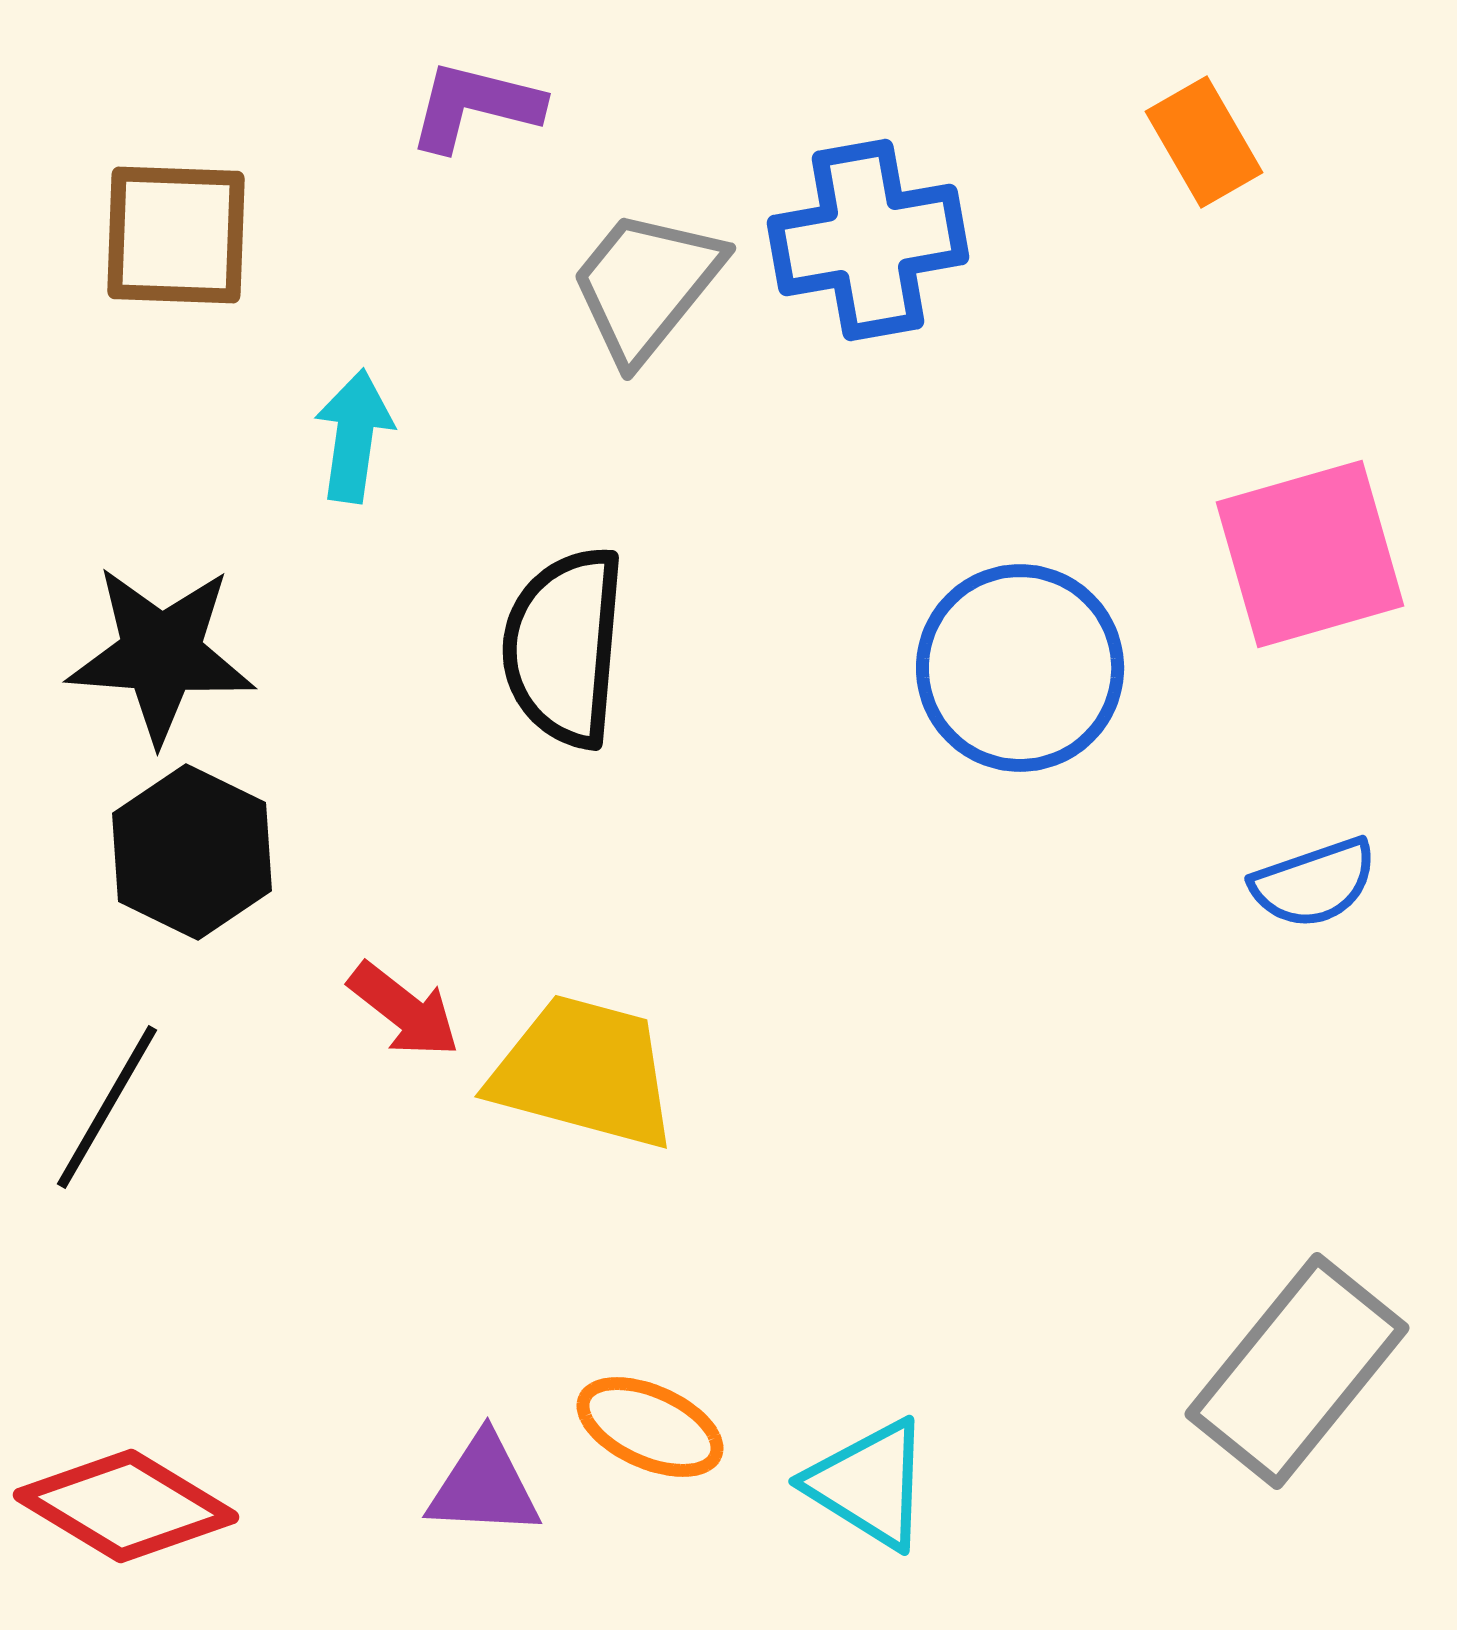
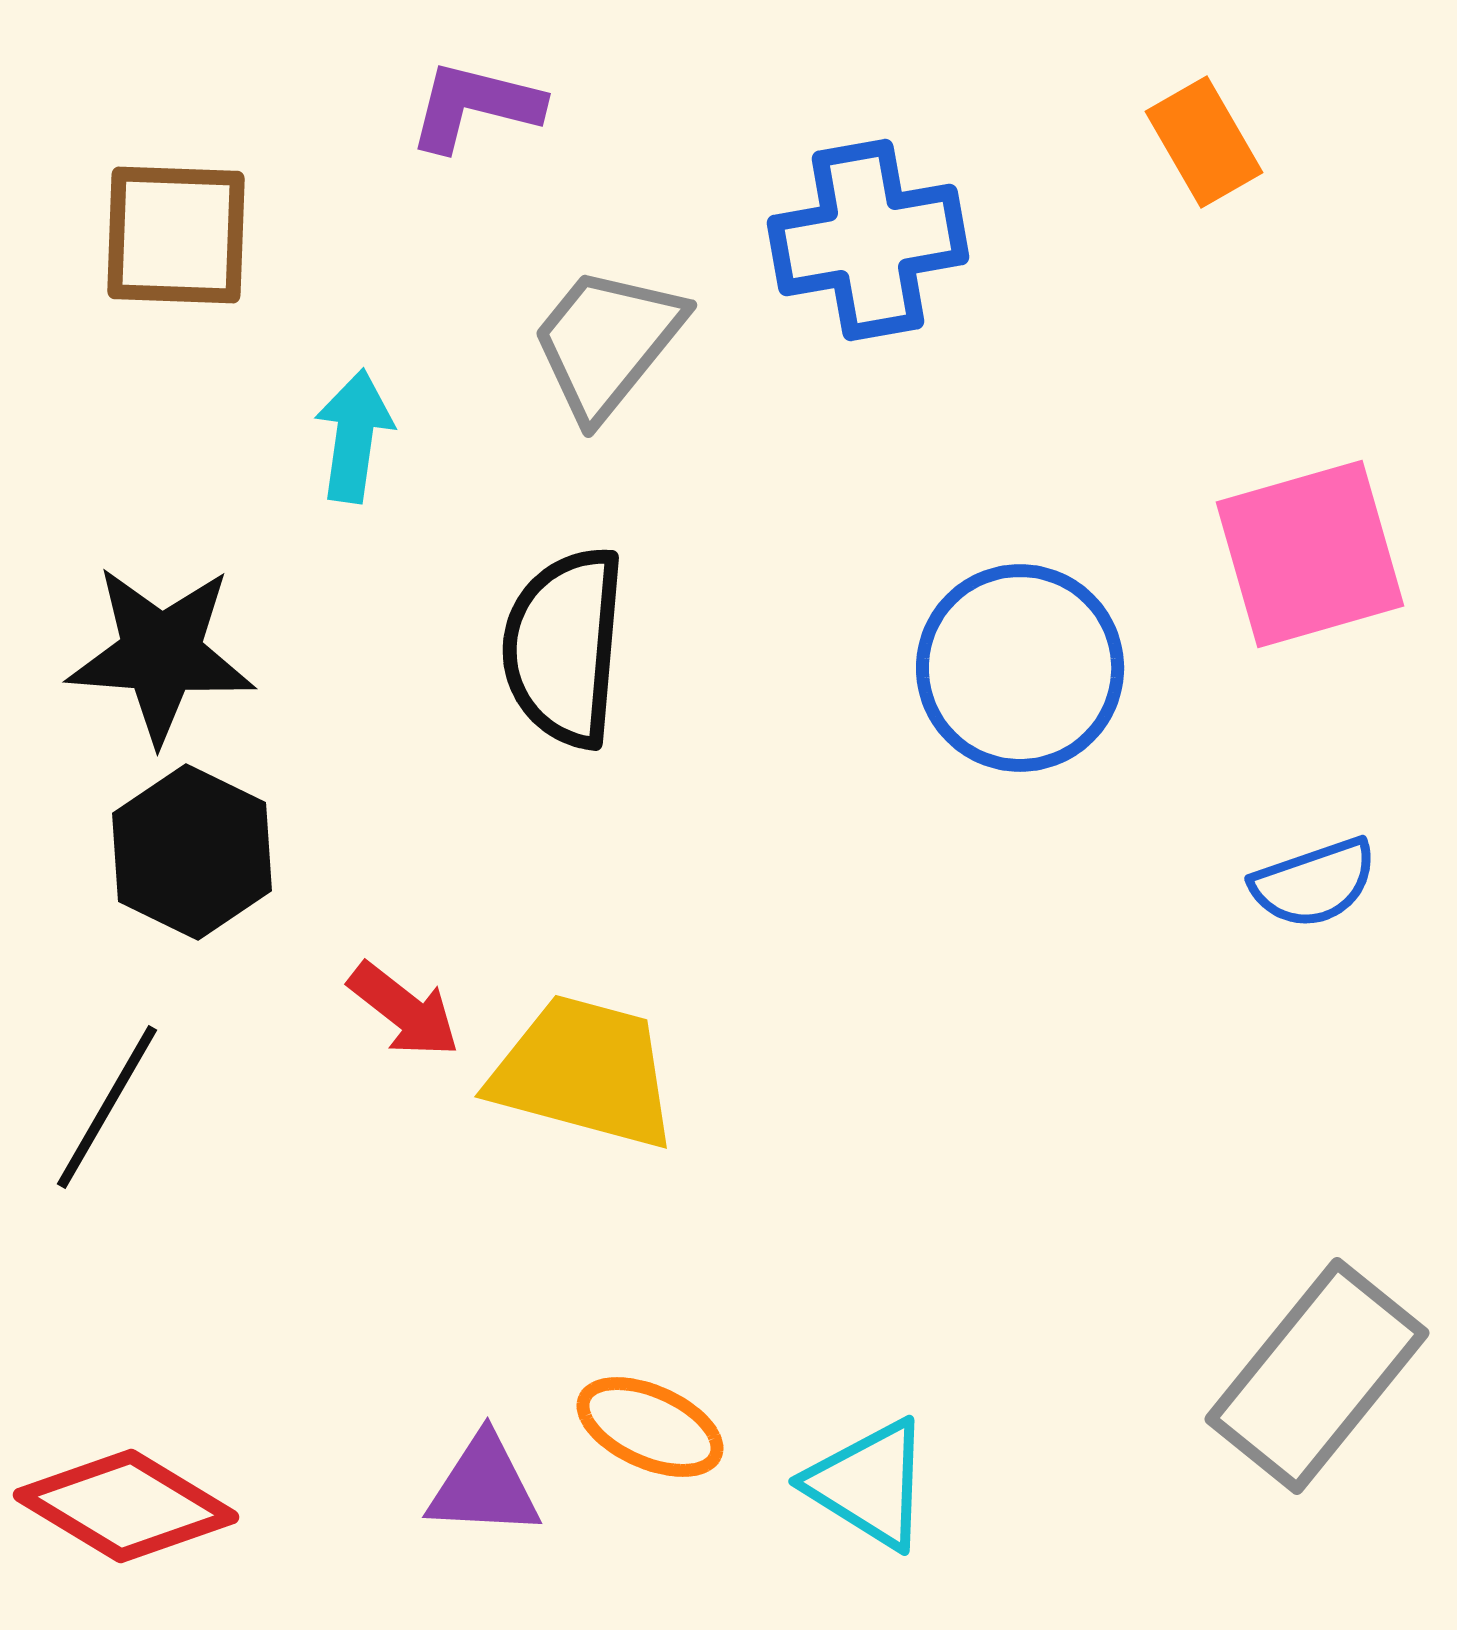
gray trapezoid: moved 39 px left, 57 px down
gray rectangle: moved 20 px right, 5 px down
